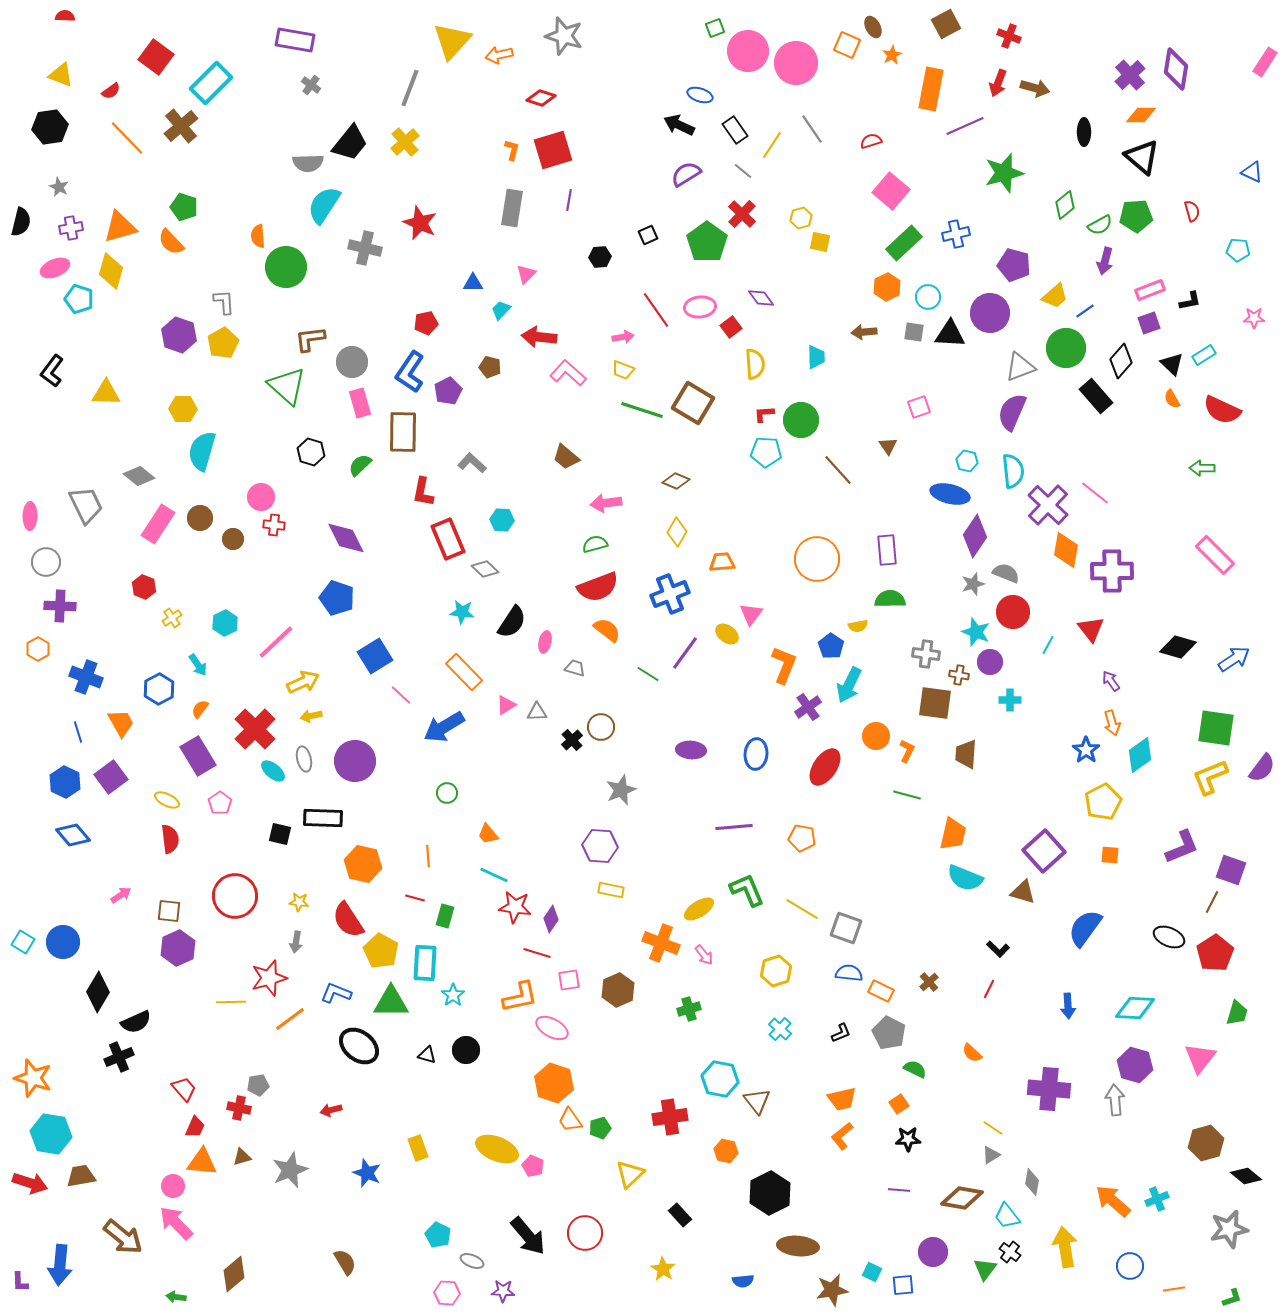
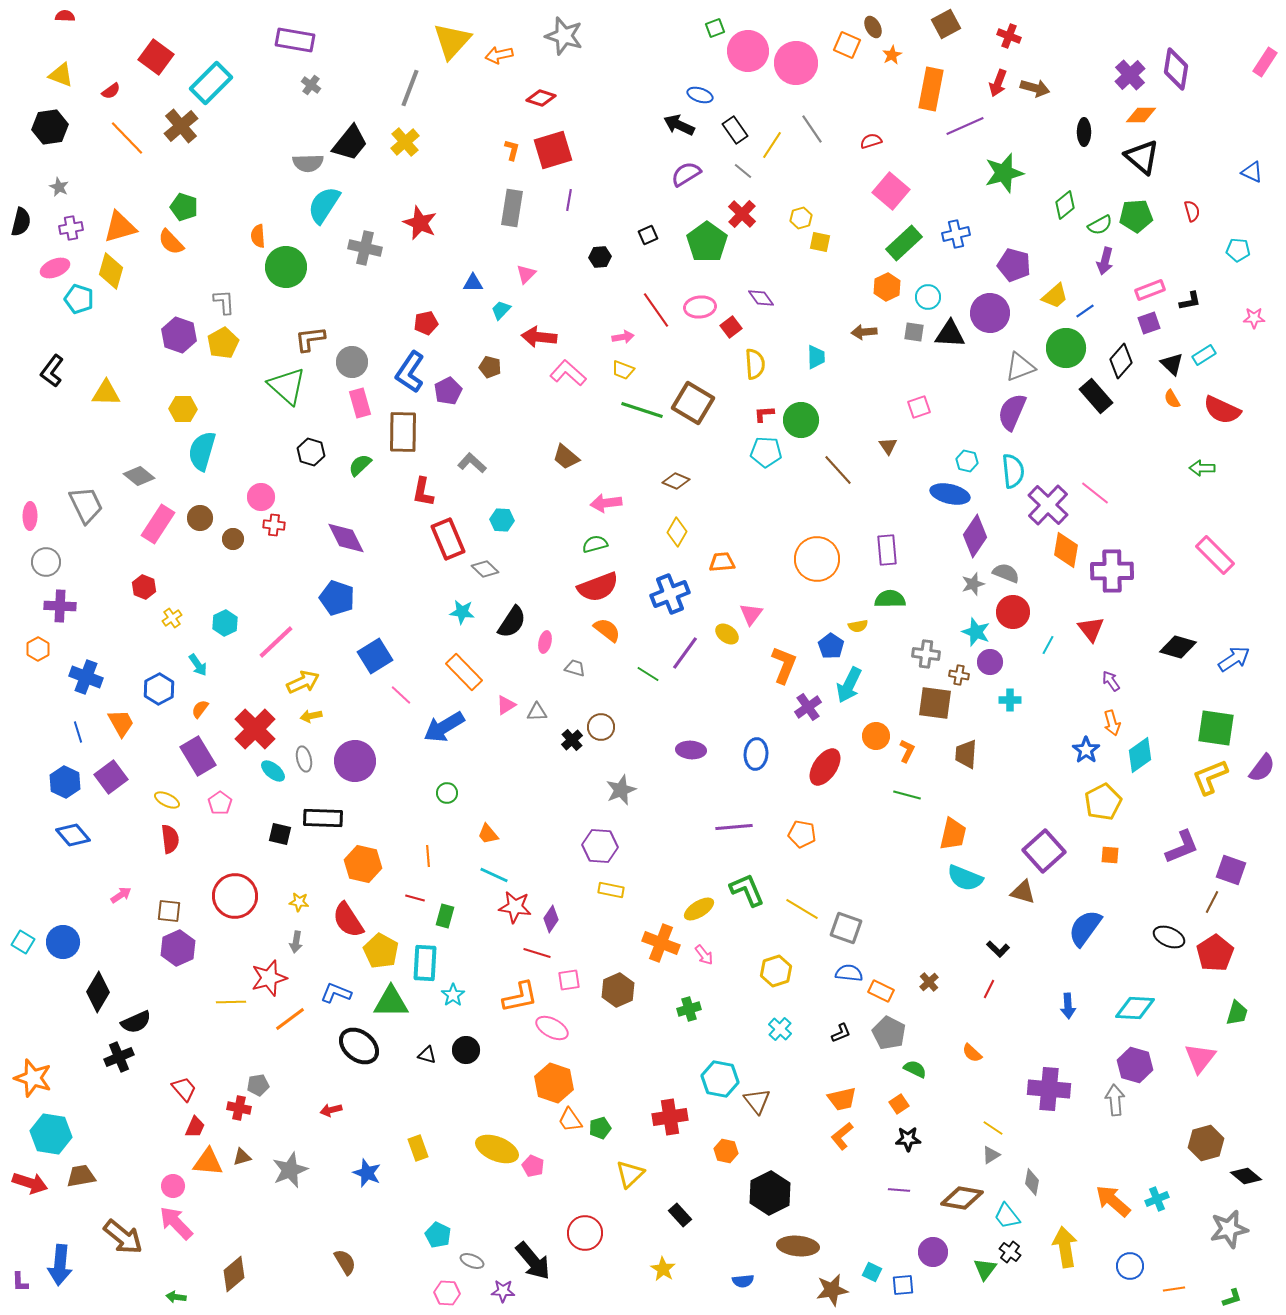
orange pentagon at (802, 838): moved 4 px up
orange triangle at (202, 1162): moved 6 px right
black arrow at (528, 1236): moved 5 px right, 25 px down
